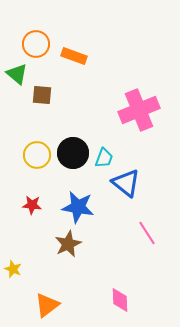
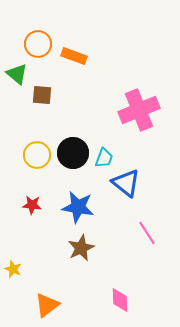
orange circle: moved 2 px right
brown star: moved 13 px right, 4 px down
